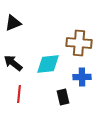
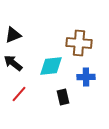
black triangle: moved 12 px down
cyan diamond: moved 3 px right, 2 px down
blue cross: moved 4 px right
red line: rotated 36 degrees clockwise
